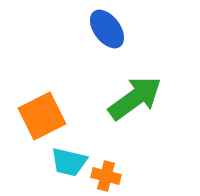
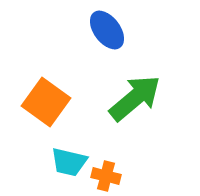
blue ellipse: moved 1 px down
green arrow: rotated 4 degrees counterclockwise
orange square: moved 4 px right, 14 px up; rotated 27 degrees counterclockwise
